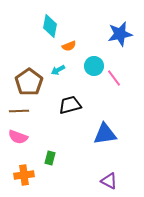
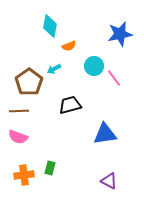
cyan arrow: moved 4 px left, 1 px up
green rectangle: moved 10 px down
